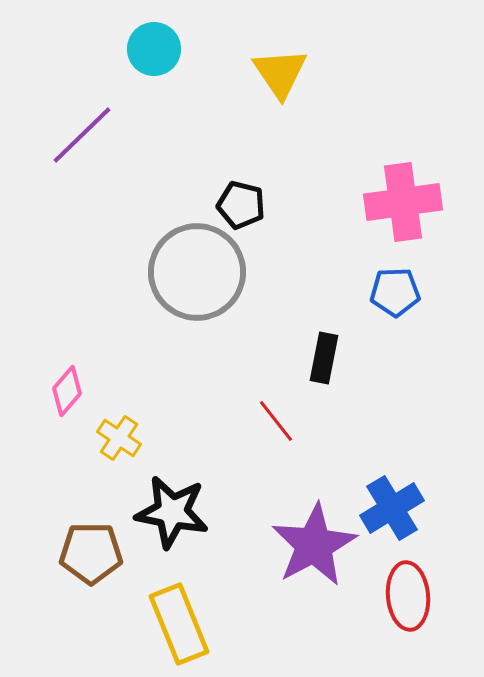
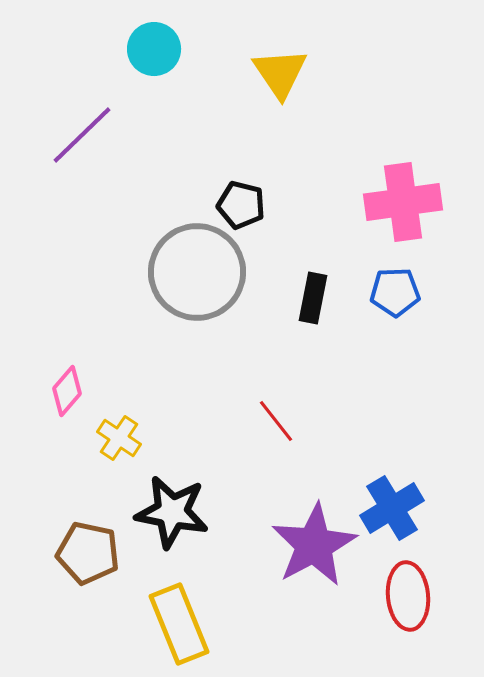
black rectangle: moved 11 px left, 60 px up
brown pentagon: moved 3 px left; rotated 12 degrees clockwise
